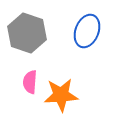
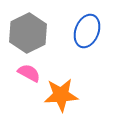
gray hexagon: moved 1 px right; rotated 15 degrees clockwise
pink semicircle: moved 1 px left, 9 px up; rotated 115 degrees clockwise
